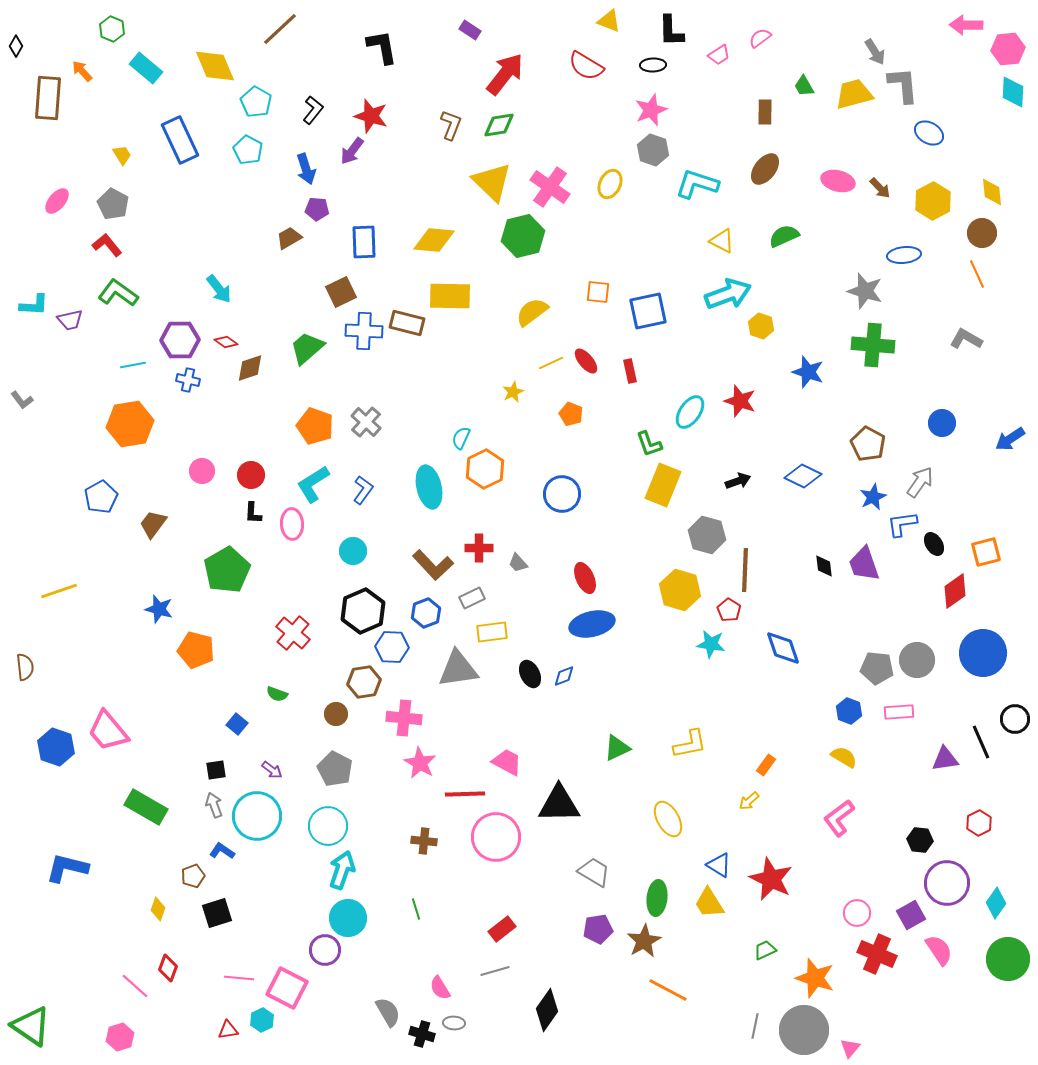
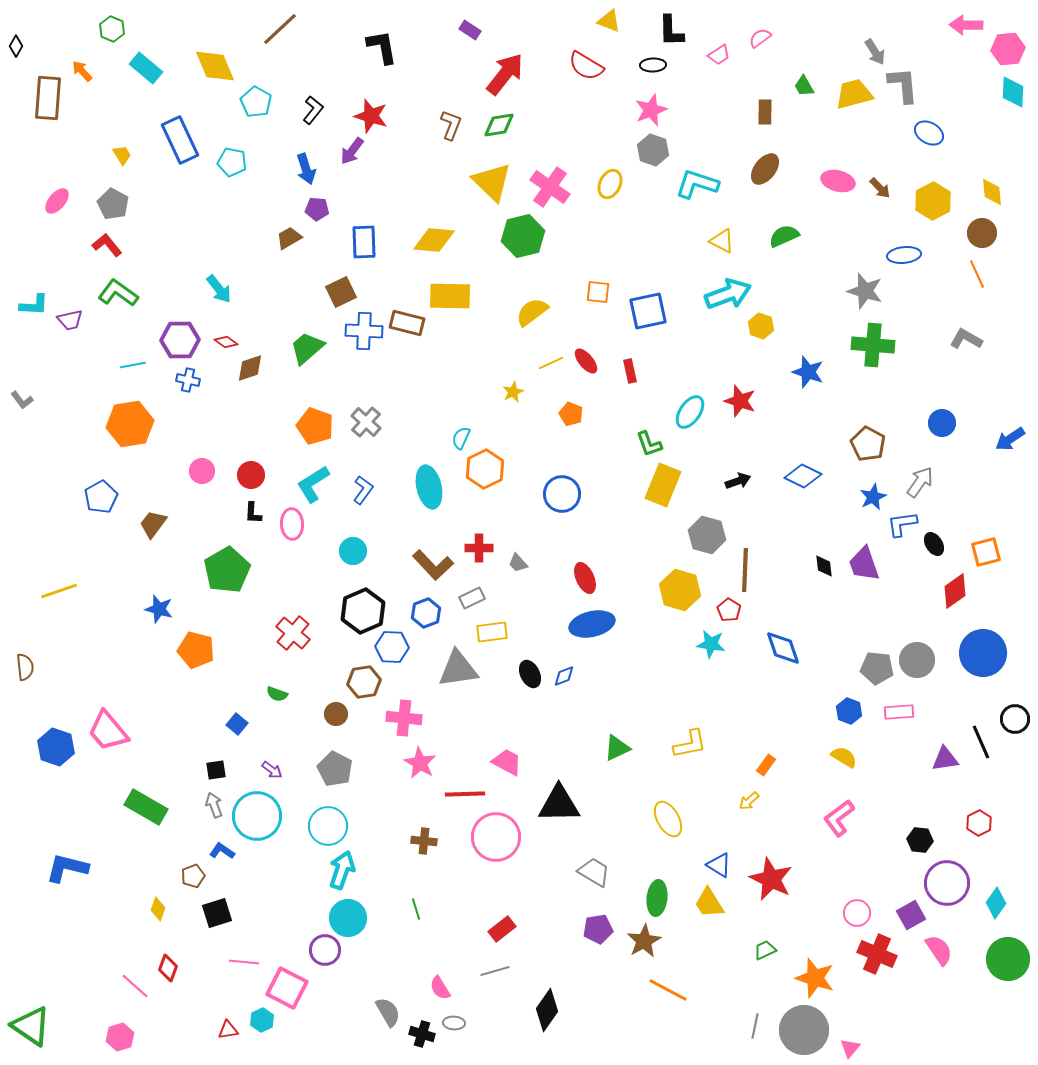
cyan pentagon at (248, 150): moved 16 px left, 12 px down; rotated 16 degrees counterclockwise
pink line at (239, 978): moved 5 px right, 16 px up
